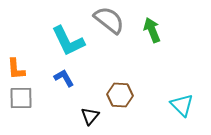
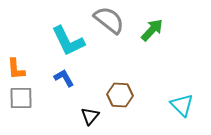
green arrow: rotated 65 degrees clockwise
